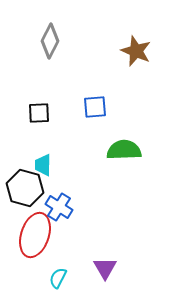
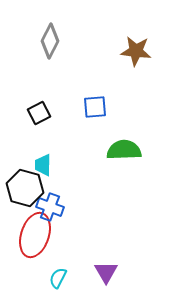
brown star: rotated 16 degrees counterclockwise
black square: rotated 25 degrees counterclockwise
blue cross: moved 9 px left; rotated 12 degrees counterclockwise
purple triangle: moved 1 px right, 4 px down
